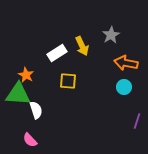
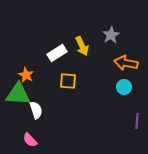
purple line: rotated 14 degrees counterclockwise
